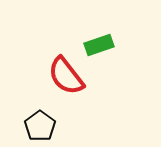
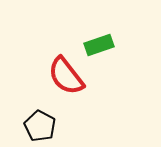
black pentagon: rotated 8 degrees counterclockwise
